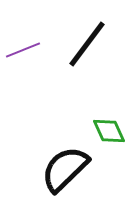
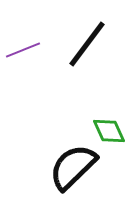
black semicircle: moved 8 px right, 2 px up
